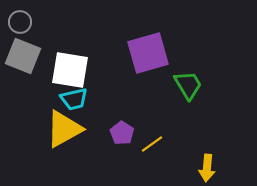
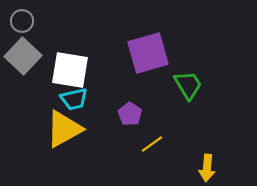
gray circle: moved 2 px right, 1 px up
gray square: rotated 21 degrees clockwise
purple pentagon: moved 8 px right, 19 px up
